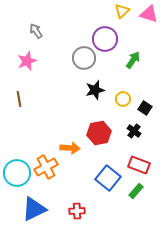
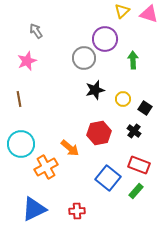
green arrow: rotated 36 degrees counterclockwise
orange arrow: rotated 36 degrees clockwise
cyan circle: moved 4 px right, 29 px up
